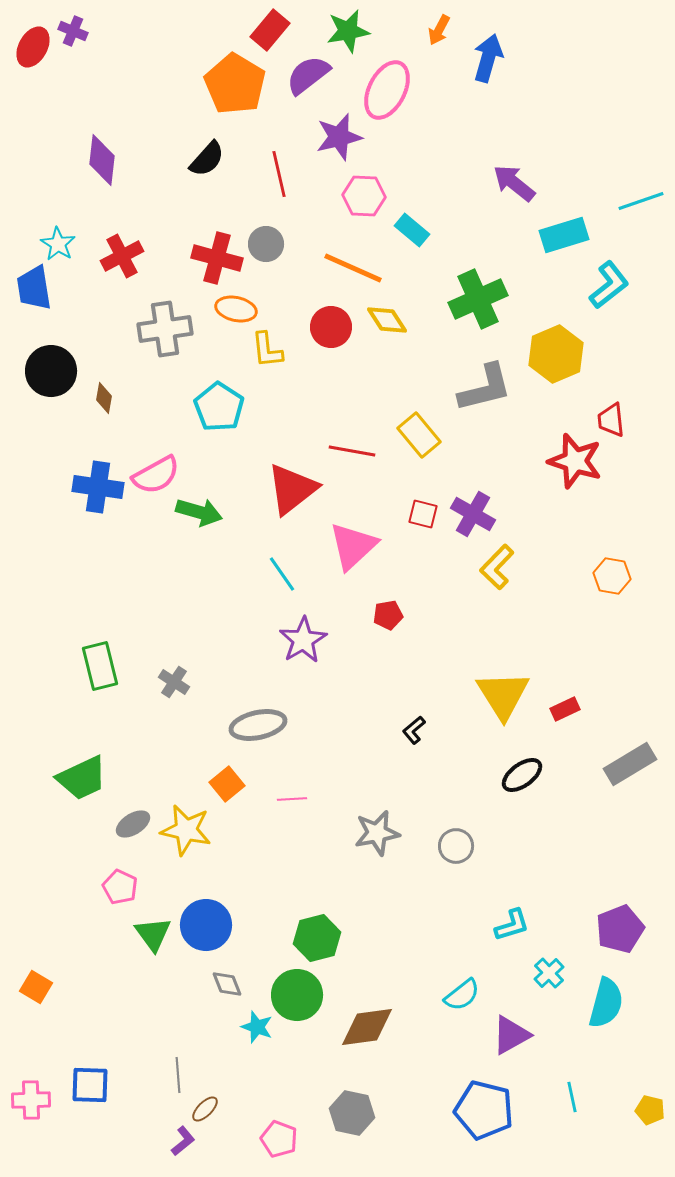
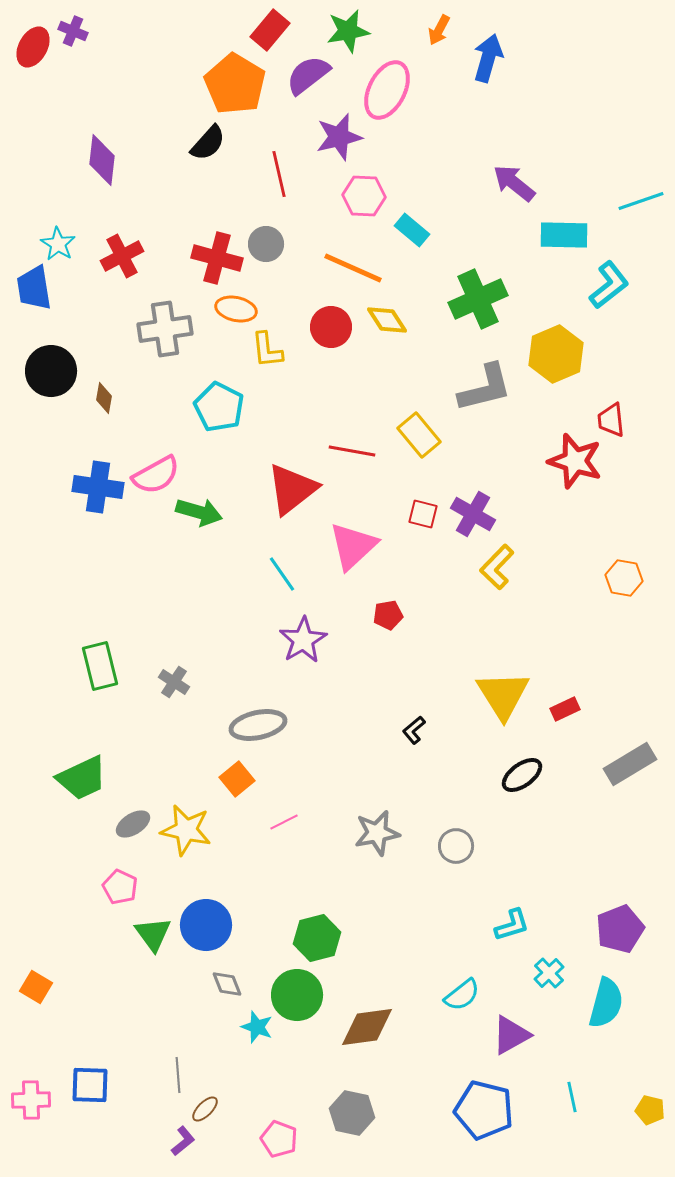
black semicircle at (207, 159): moved 1 px right, 16 px up
cyan rectangle at (564, 235): rotated 18 degrees clockwise
cyan pentagon at (219, 407): rotated 6 degrees counterclockwise
orange hexagon at (612, 576): moved 12 px right, 2 px down
orange square at (227, 784): moved 10 px right, 5 px up
pink line at (292, 799): moved 8 px left, 23 px down; rotated 24 degrees counterclockwise
